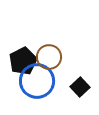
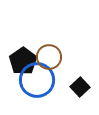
black pentagon: rotated 8 degrees counterclockwise
blue circle: moved 1 px up
